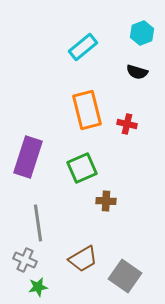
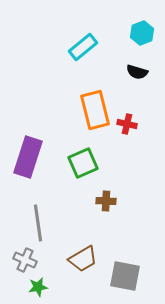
orange rectangle: moved 8 px right
green square: moved 1 px right, 5 px up
gray square: rotated 24 degrees counterclockwise
